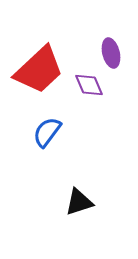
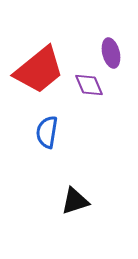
red trapezoid: rotated 4 degrees clockwise
blue semicircle: rotated 28 degrees counterclockwise
black triangle: moved 4 px left, 1 px up
